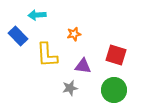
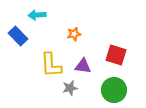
yellow L-shape: moved 4 px right, 10 px down
